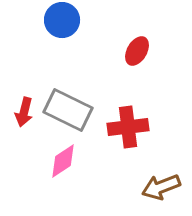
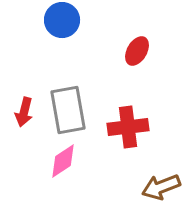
gray rectangle: rotated 54 degrees clockwise
